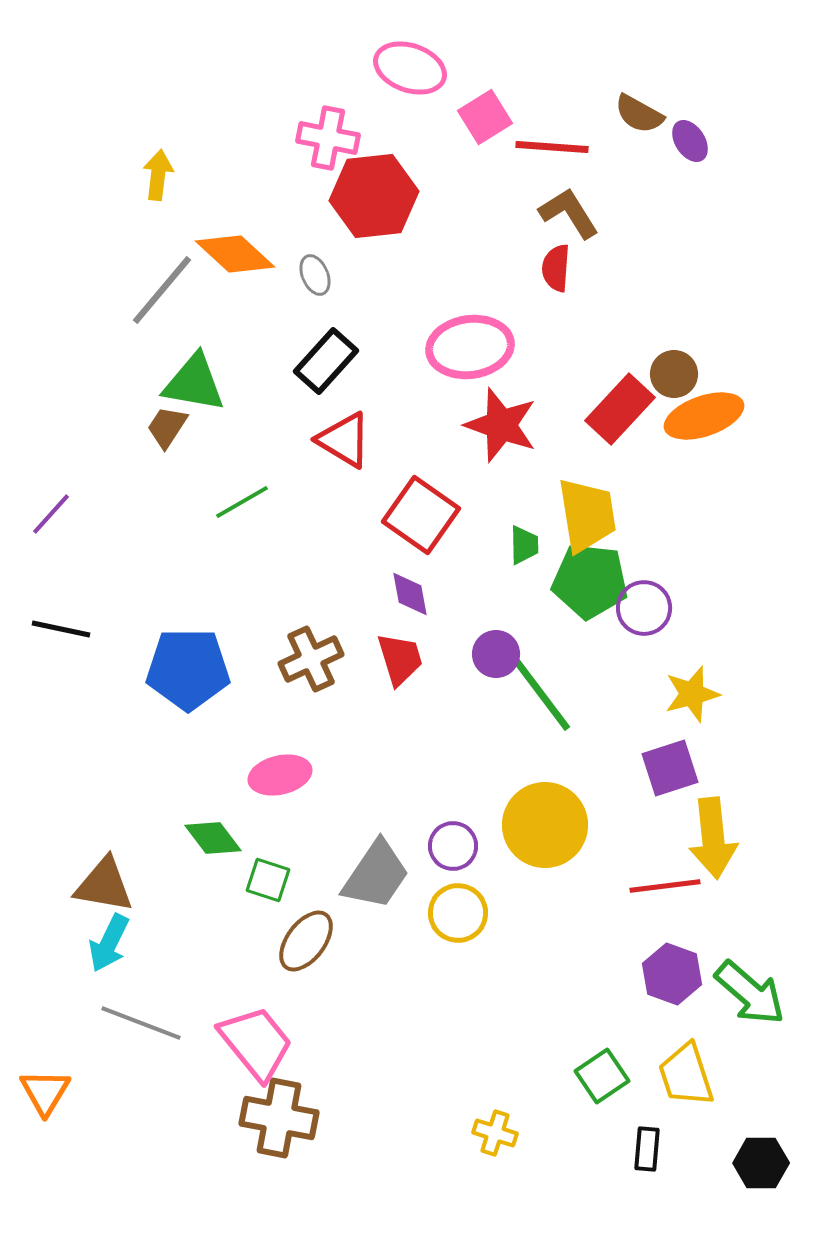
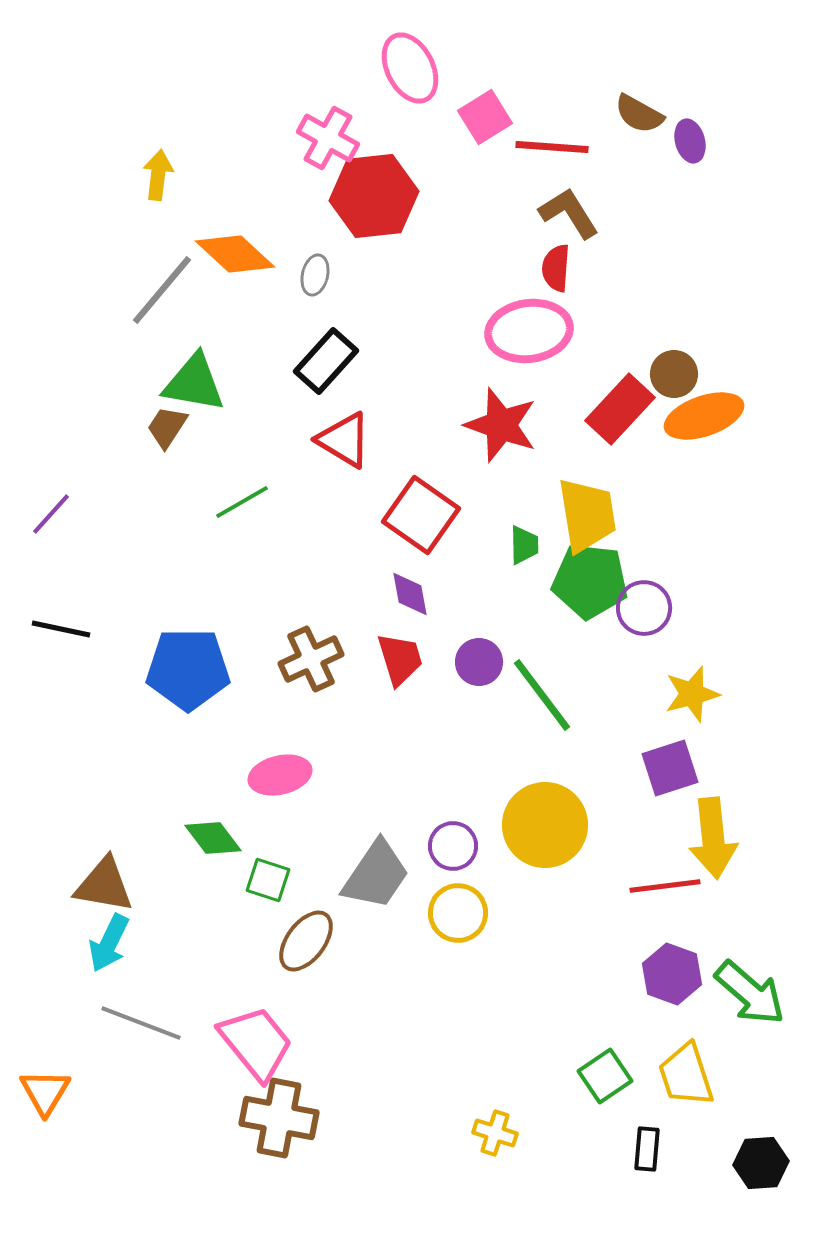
pink ellipse at (410, 68): rotated 44 degrees clockwise
pink cross at (328, 138): rotated 18 degrees clockwise
purple ellipse at (690, 141): rotated 18 degrees clockwise
gray ellipse at (315, 275): rotated 36 degrees clockwise
pink ellipse at (470, 347): moved 59 px right, 16 px up
purple circle at (496, 654): moved 17 px left, 8 px down
green square at (602, 1076): moved 3 px right
black hexagon at (761, 1163): rotated 4 degrees counterclockwise
